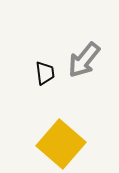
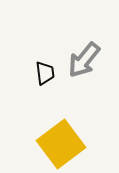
yellow square: rotated 12 degrees clockwise
